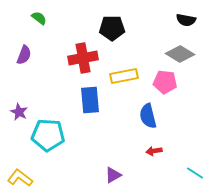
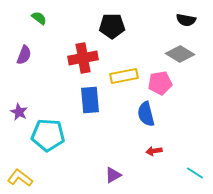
black pentagon: moved 2 px up
pink pentagon: moved 5 px left, 1 px down; rotated 15 degrees counterclockwise
blue semicircle: moved 2 px left, 2 px up
